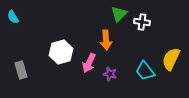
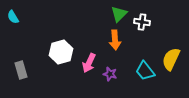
orange arrow: moved 9 px right
